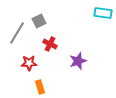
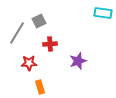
red cross: rotated 32 degrees counterclockwise
